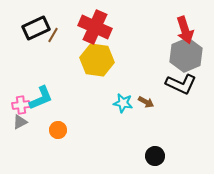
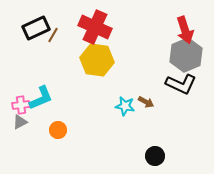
cyan star: moved 2 px right, 3 px down
